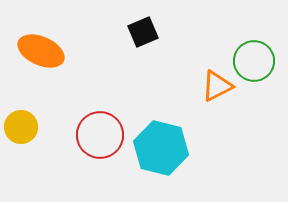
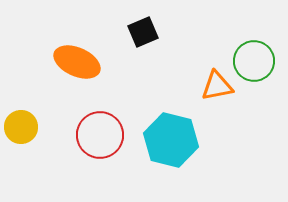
orange ellipse: moved 36 px right, 11 px down
orange triangle: rotated 16 degrees clockwise
cyan hexagon: moved 10 px right, 8 px up
